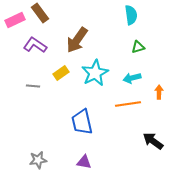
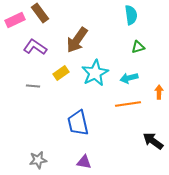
purple L-shape: moved 2 px down
cyan arrow: moved 3 px left
blue trapezoid: moved 4 px left, 1 px down
